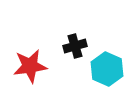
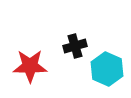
red star: rotated 8 degrees clockwise
